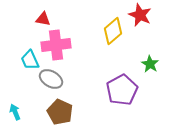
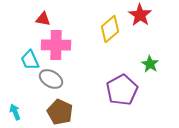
red star: rotated 10 degrees clockwise
yellow diamond: moved 3 px left, 2 px up
pink cross: rotated 8 degrees clockwise
